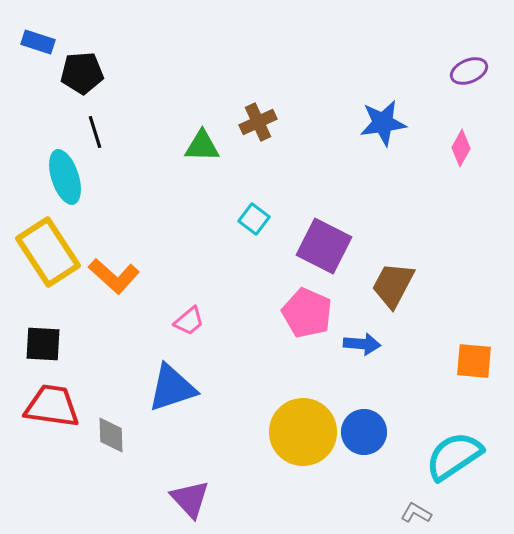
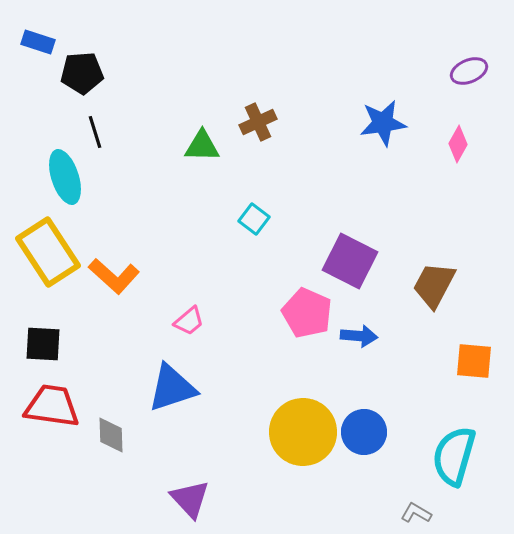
pink diamond: moved 3 px left, 4 px up
purple square: moved 26 px right, 15 px down
brown trapezoid: moved 41 px right
blue arrow: moved 3 px left, 8 px up
cyan semicircle: rotated 40 degrees counterclockwise
